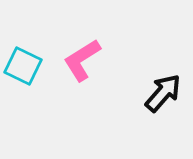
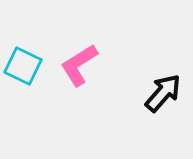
pink L-shape: moved 3 px left, 5 px down
